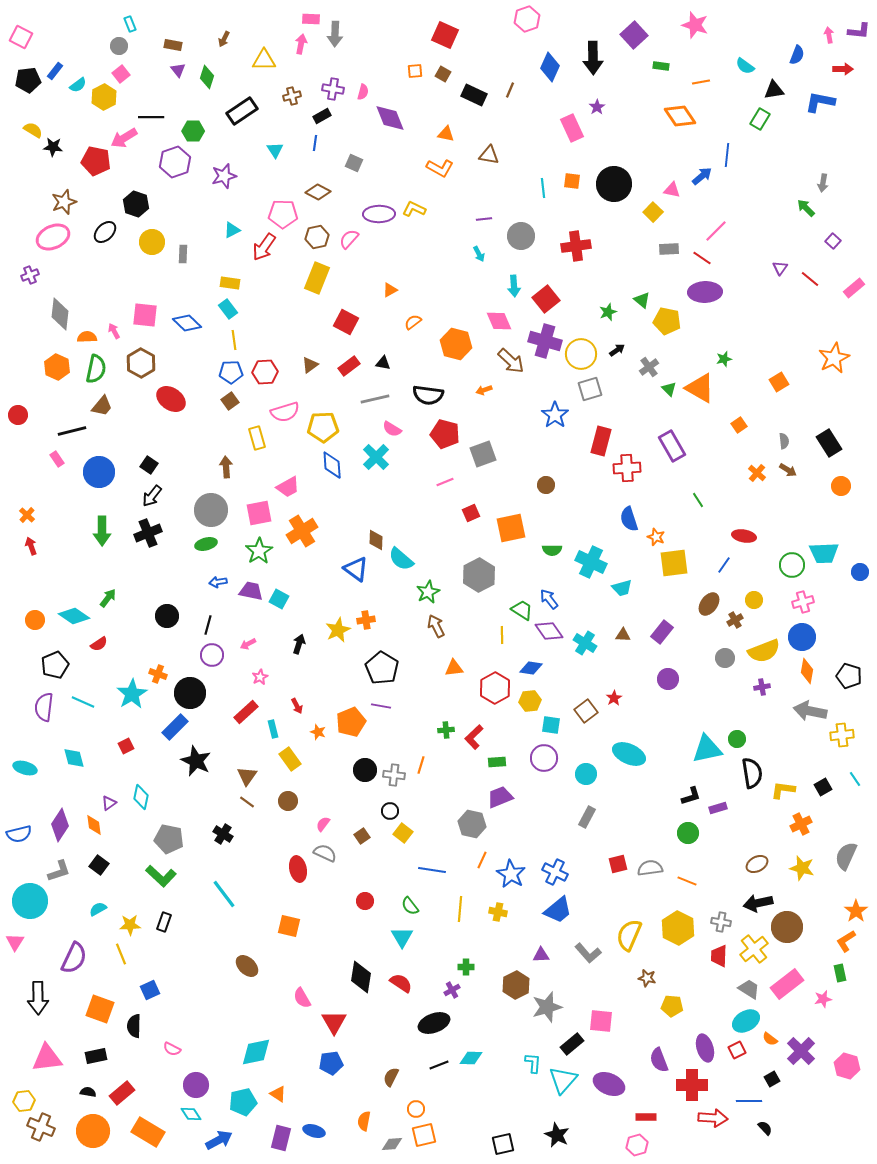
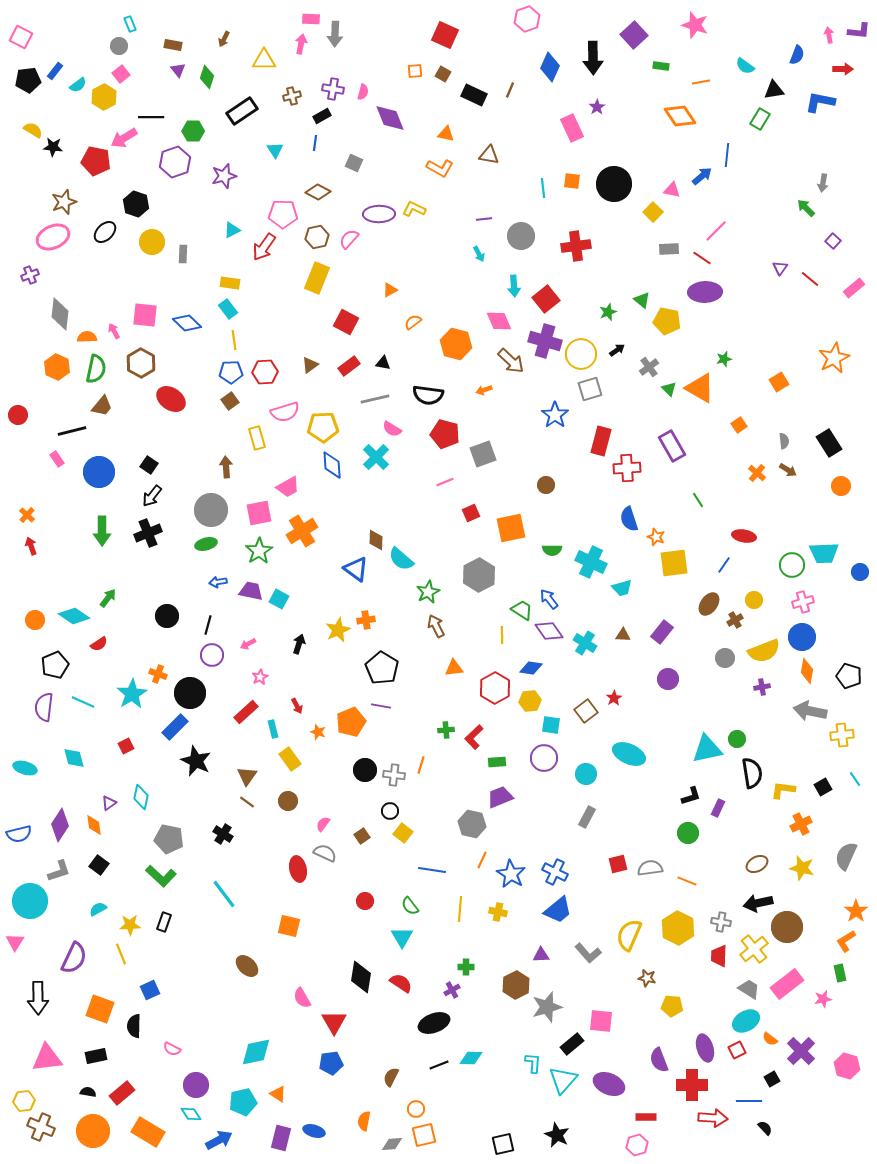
purple rectangle at (718, 808): rotated 48 degrees counterclockwise
